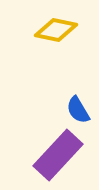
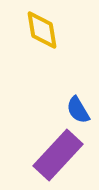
yellow diamond: moved 14 px left; rotated 69 degrees clockwise
